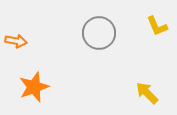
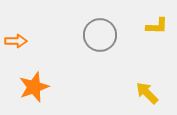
yellow L-shape: rotated 65 degrees counterclockwise
gray circle: moved 1 px right, 2 px down
orange arrow: rotated 10 degrees counterclockwise
